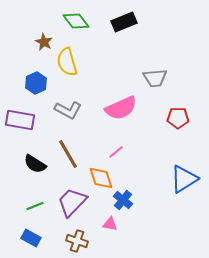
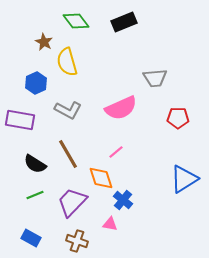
green line: moved 11 px up
